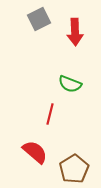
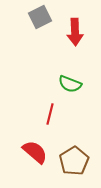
gray square: moved 1 px right, 2 px up
brown pentagon: moved 8 px up
